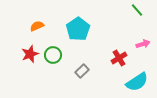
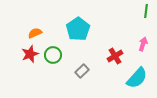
green line: moved 9 px right, 1 px down; rotated 48 degrees clockwise
orange semicircle: moved 2 px left, 7 px down
pink arrow: rotated 56 degrees counterclockwise
red cross: moved 4 px left, 2 px up
cyan semicircle: moved 4 px up; rotated 15 degrees counterclockwise
